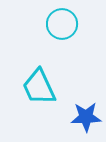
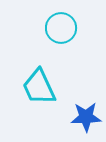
cyan circle: moved 1 px left, 4 px down
